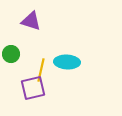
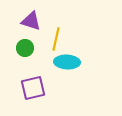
green circle: moved 14 px right, 6 px up
yellow line: moved 15 px right, 31 px up
